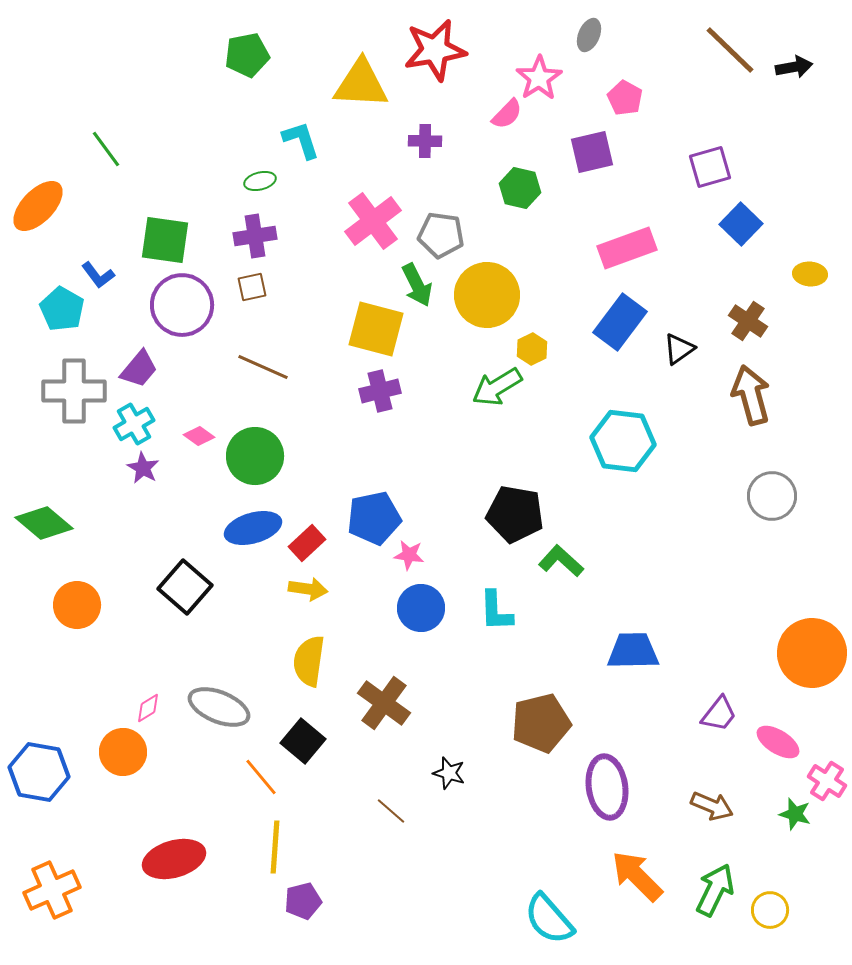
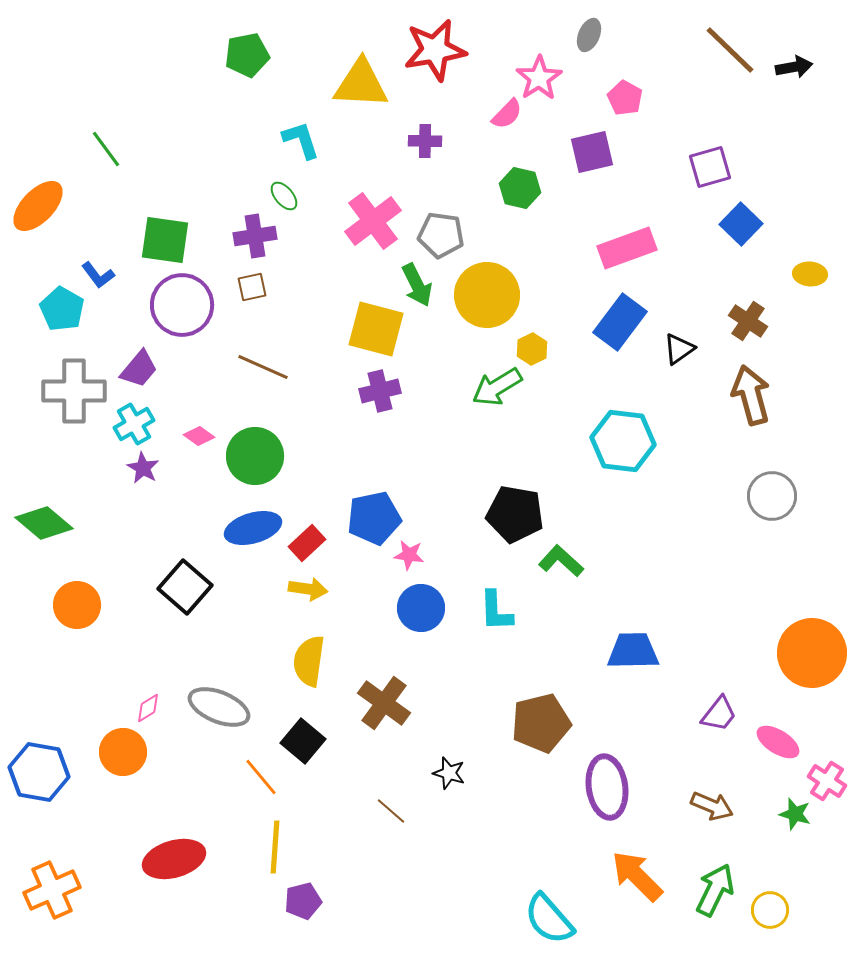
green ellipse at (260, 181): moved 24 px right, 15 px down; rotated 64 degrees clockwise
